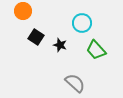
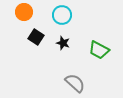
orange circle: moved 1 px right, 1 px down
cyan circle: moved 20 px left, 8 px up
black star: moved 3 px right, 2 px up
green trapezoid: moved 3 px right; rotated 20 degrees counterclockwise
